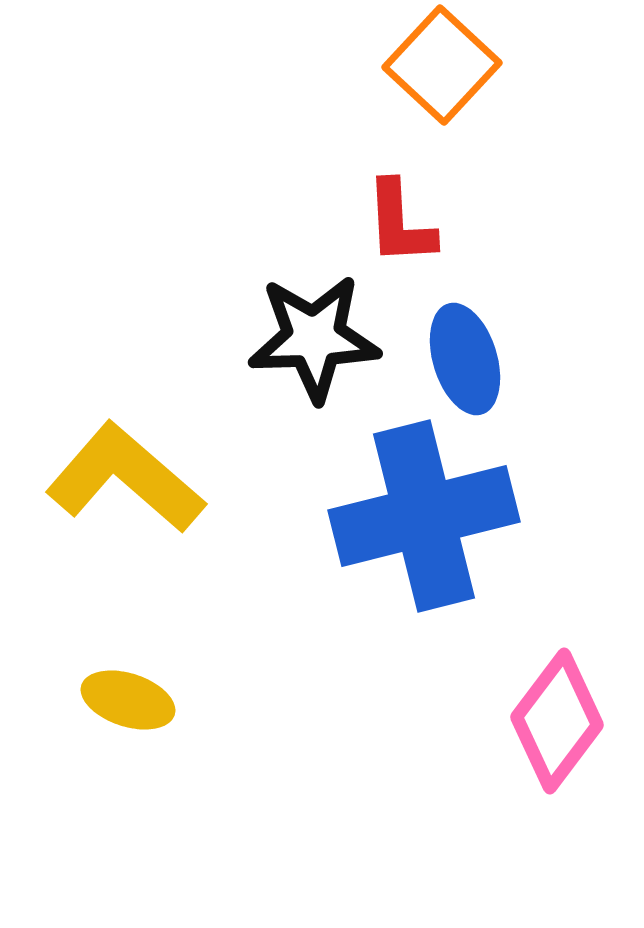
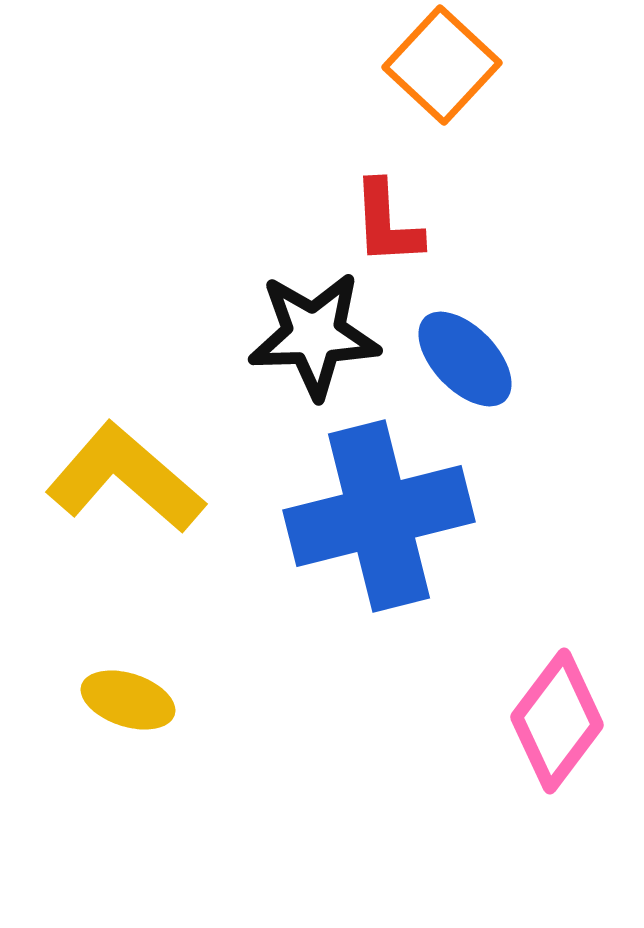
red L-shape: moved 13 px left
black star: moved 3 px up
blue ellipse: rotated 27 degrees counterclockwise
blue cross: moved 45 px left
